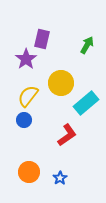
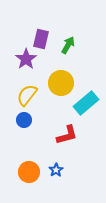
purple rectangle: moved 1 px left
green arrow: moved 19 px left
yellow semicircle: moved 1 px left, 1 px up
red L-shape: rotated 20 degrees clockwise
blue star: moved 4 px left, 8 px up
